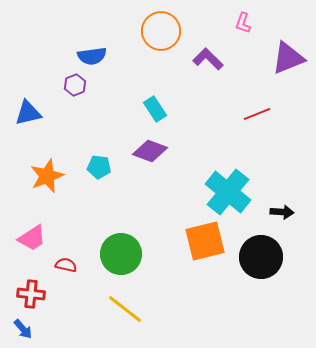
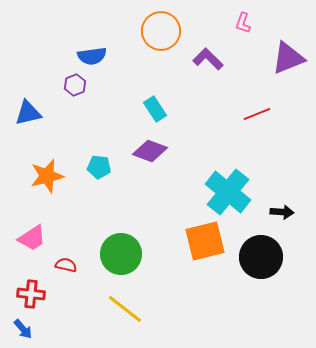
orange star: rotated 8 degrees clockwise
